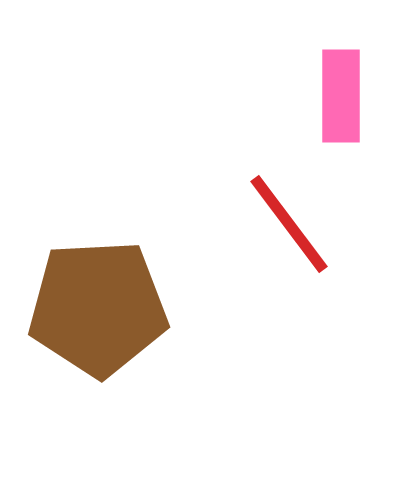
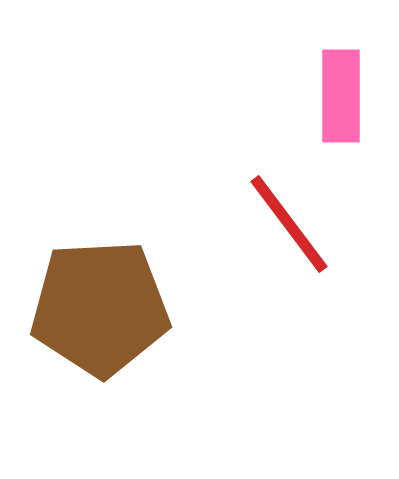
brown pentagon: moved 2 px right
